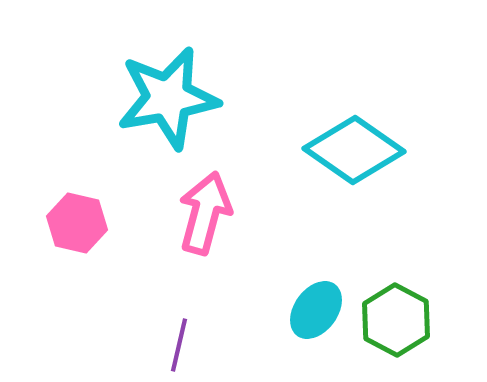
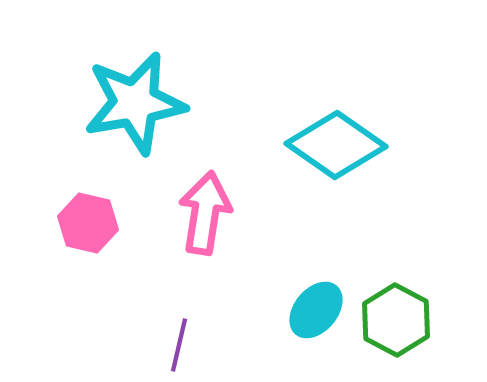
cyan star: moved 33 px left, 5 px down
cyan diamond: moved 18 px left, 5 px up
pink arrow: rotated 6 degrees counterclockwise
pink hexagon: moved 11 px right
cyan ellipse: rotated 4 degrees clockwise
